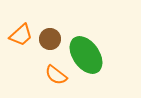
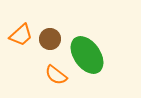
green ellipse: moved 1 px right
